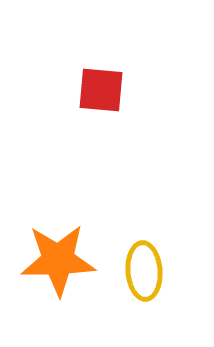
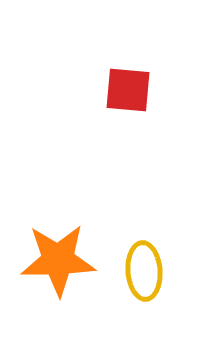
red square: moved 27 px right
